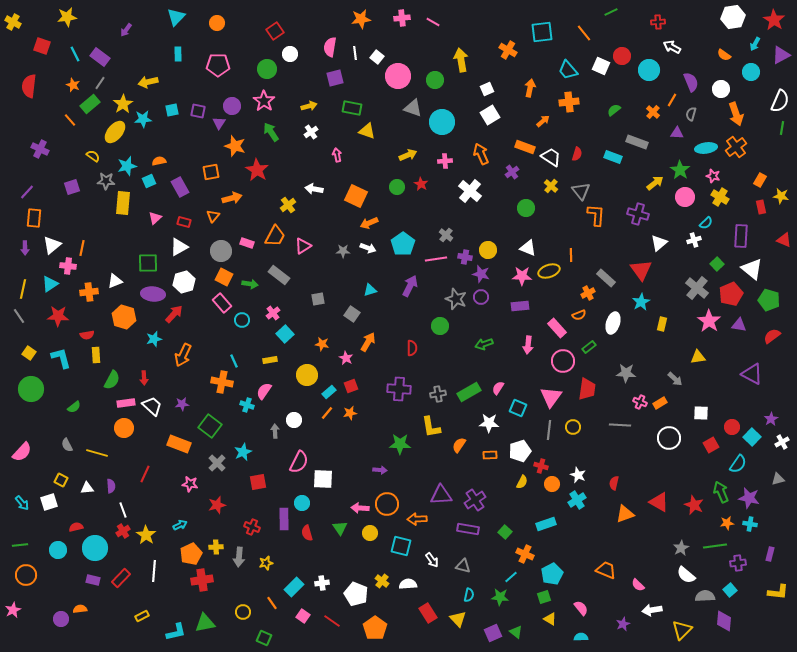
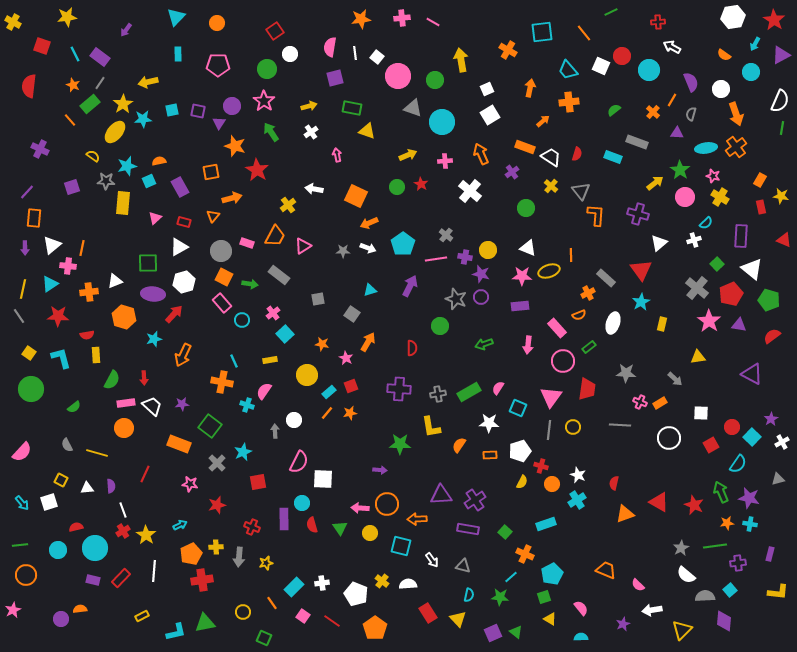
red semicircle at (307, 533): moved 5 px right, 8 px up
